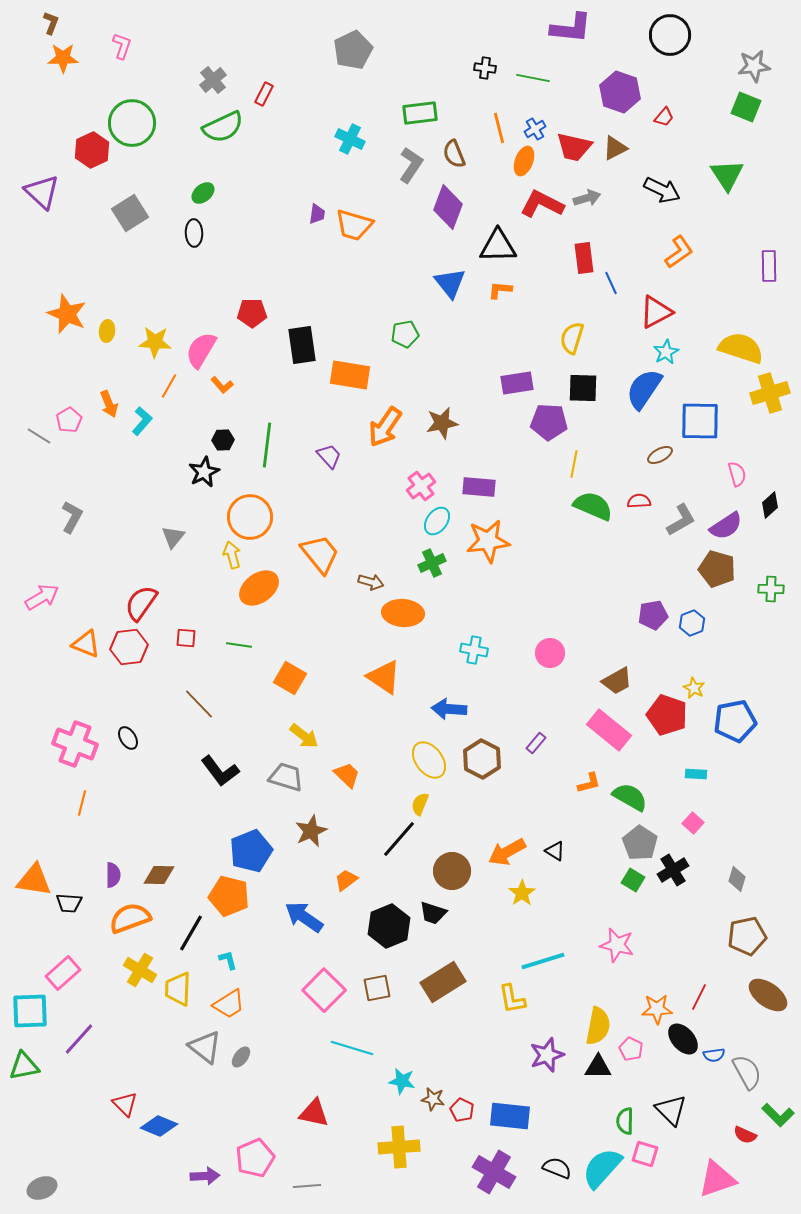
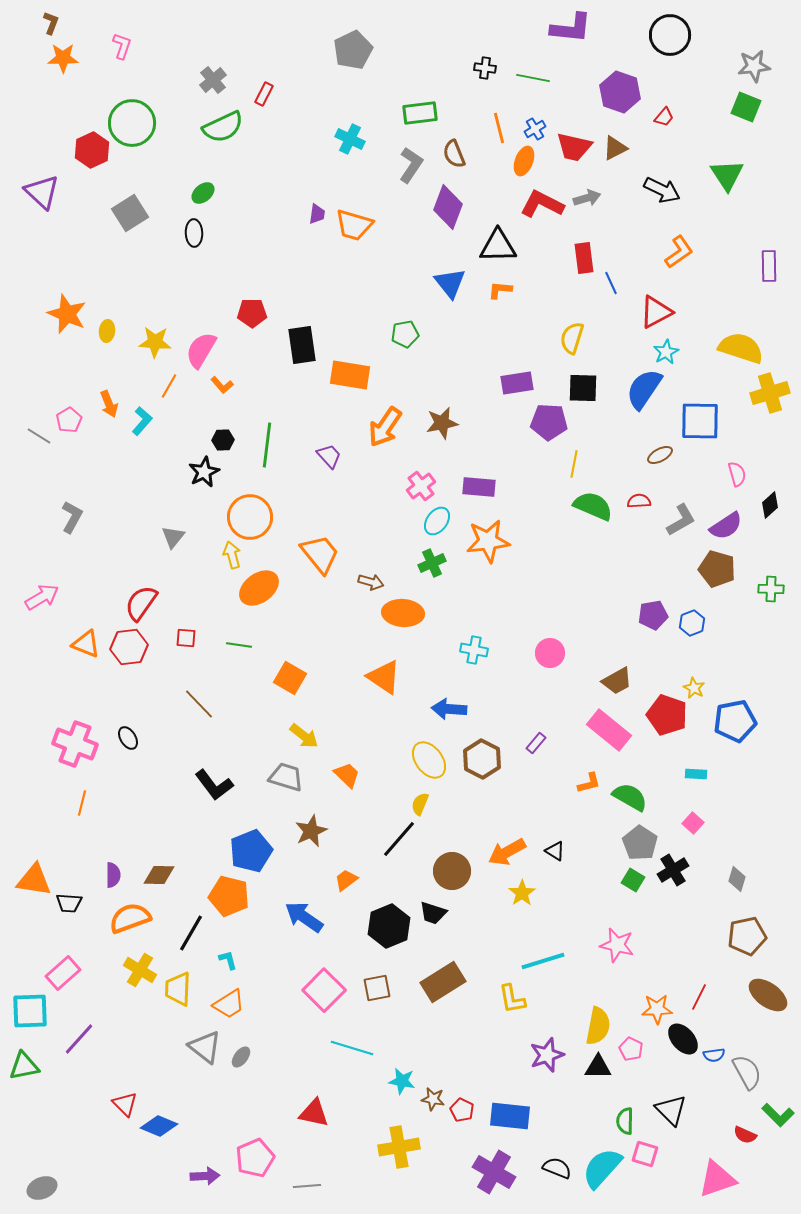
black L-shape at (220, 771): moved 6 px left, 14 px down
yellow cross at (399, 1147): rotated 6 degrees counterclockwise
